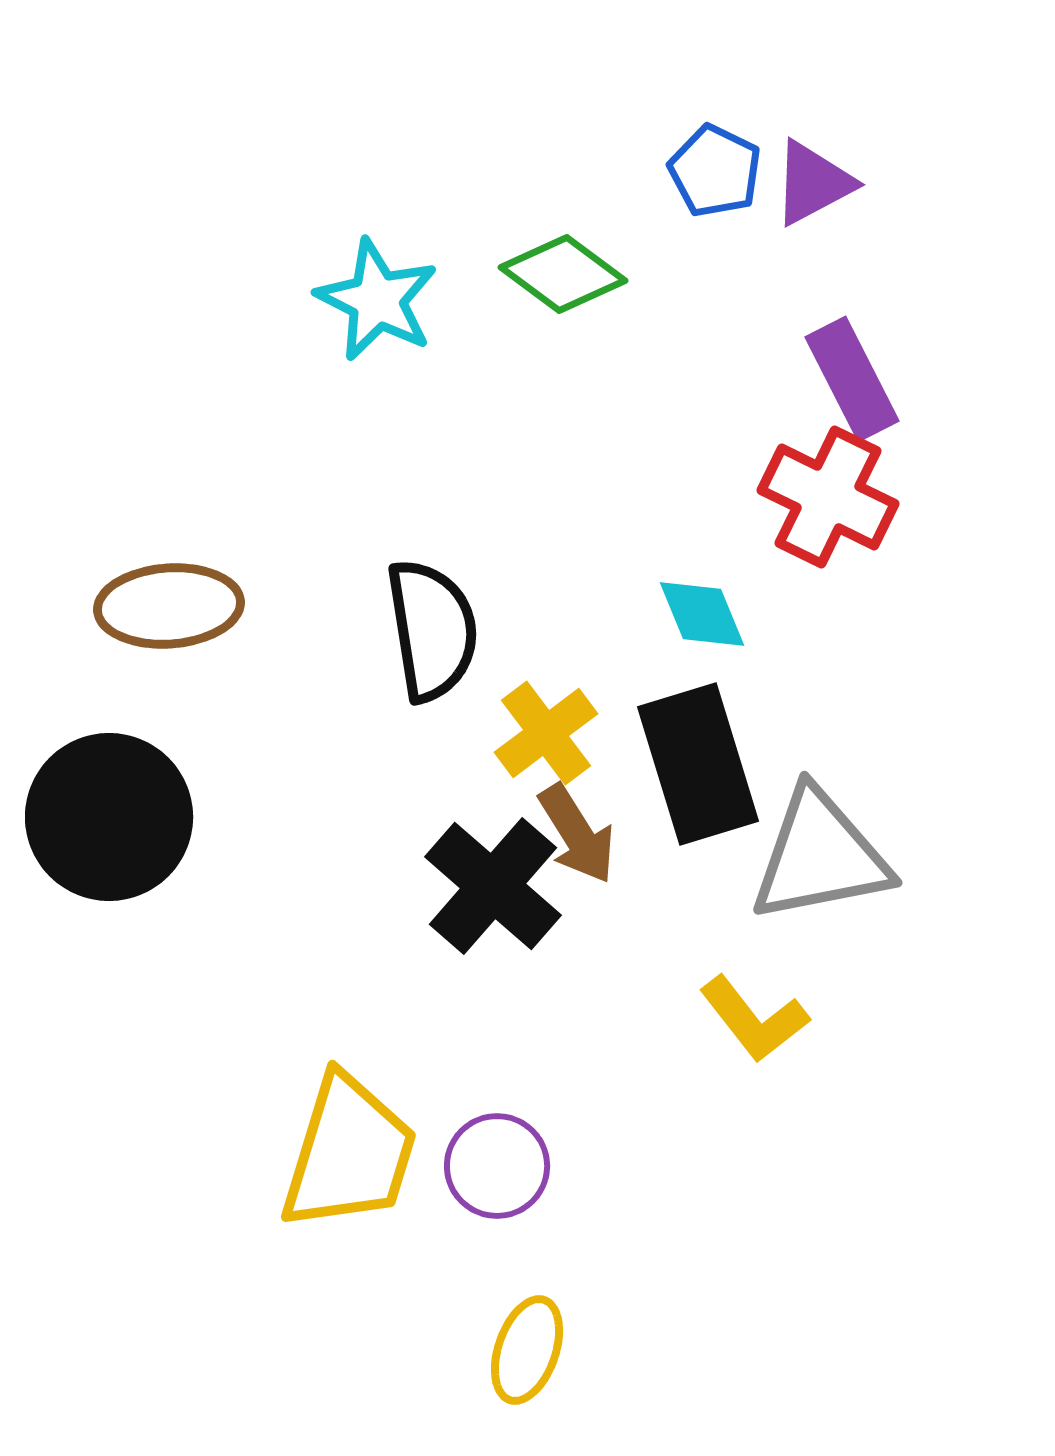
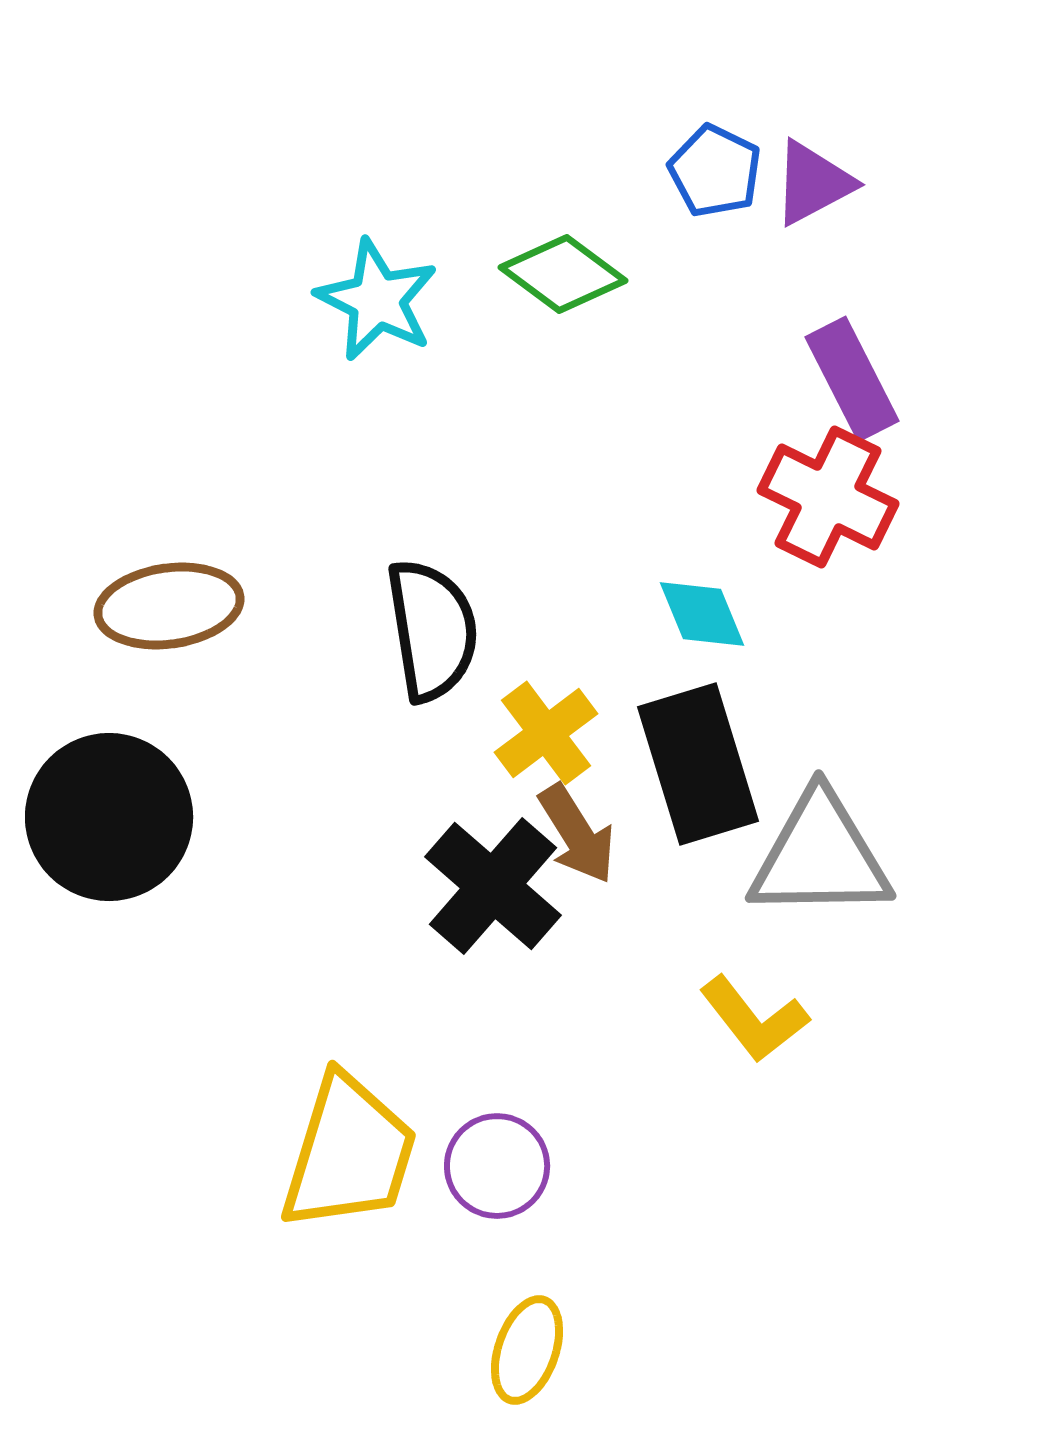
brown ellipse: rotated 4 degrees counterclockwise
gray triangle: rotated 10 degrees clockwise
